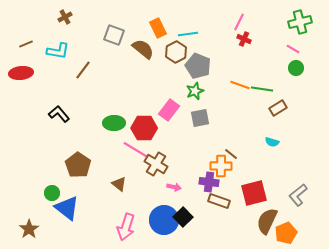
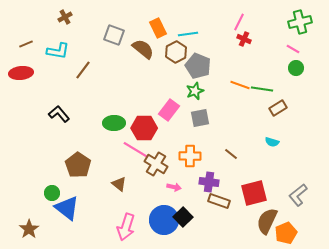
orange cross at (221, 166): moved 31 px left, 10 px up
